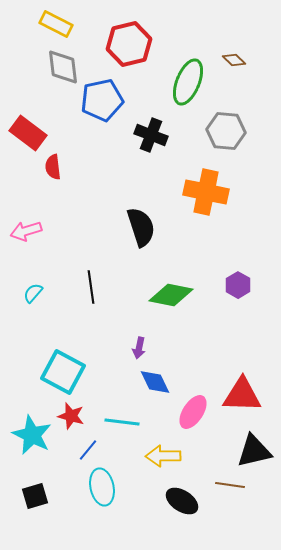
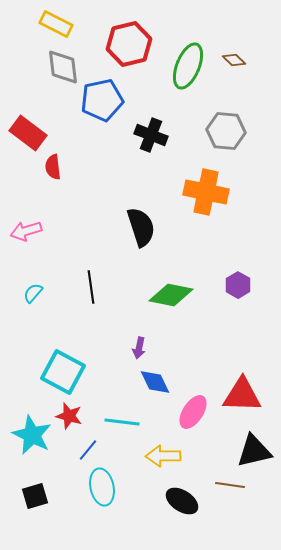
green ellipse: moved 16 px up
red star: moved 2 px left
